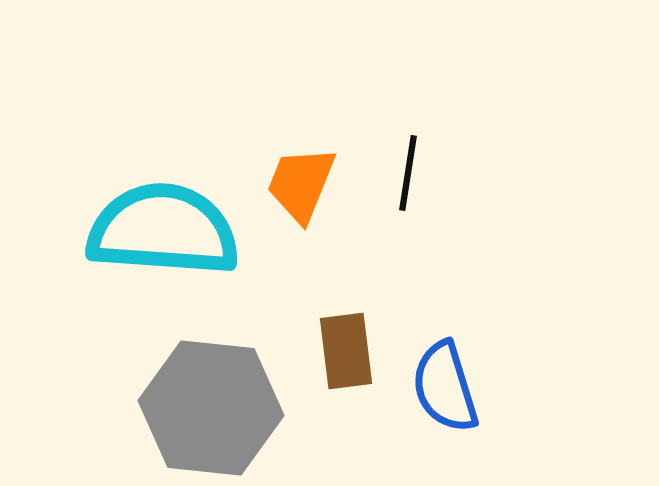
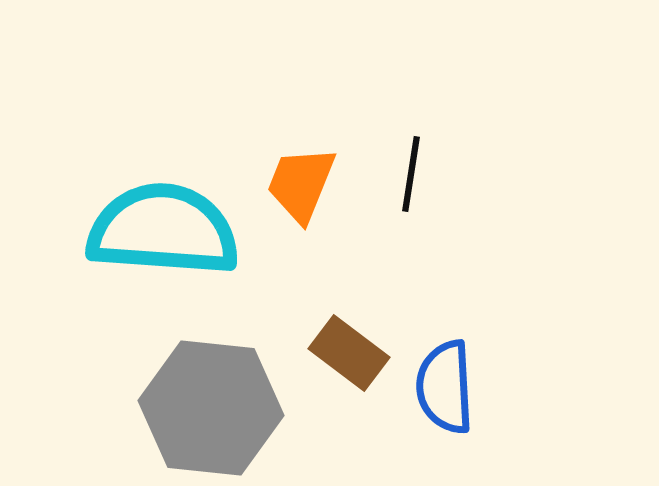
black line: moved 3 px right, 1 px down
brown rectangle: moved 3 px right, 2 px down; rotated 46 degrees counterclockwise
blue semicircle: rotated 14 degrees clockwise
